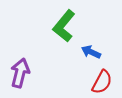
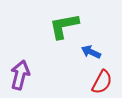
green L-shape: rotated 40 degrees clockwise
purple arrow: moved 2 px down
